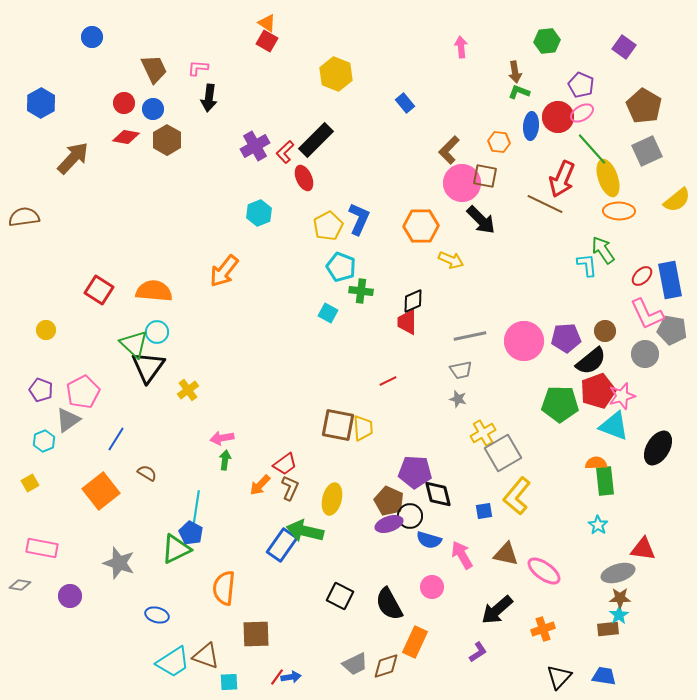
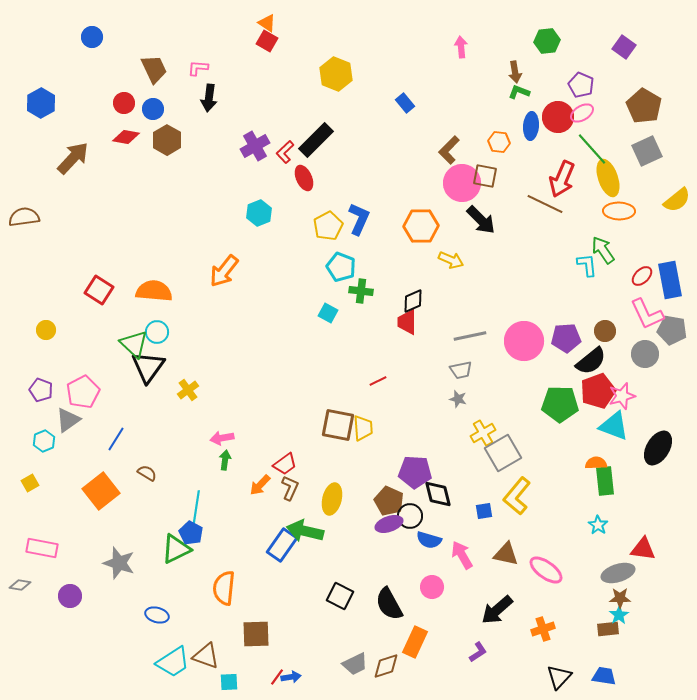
red line at (388, 381): moved 10 px left
pink ellipse at (544, 571): moved 2 px right, 1 px up
